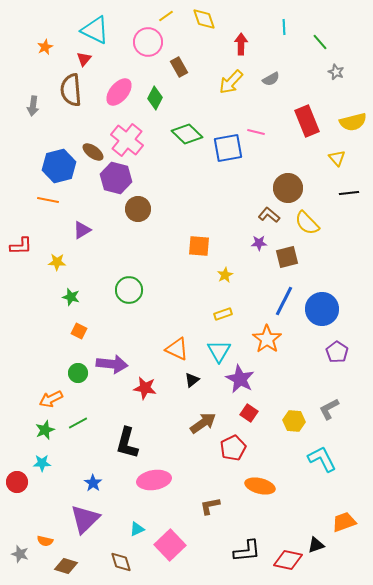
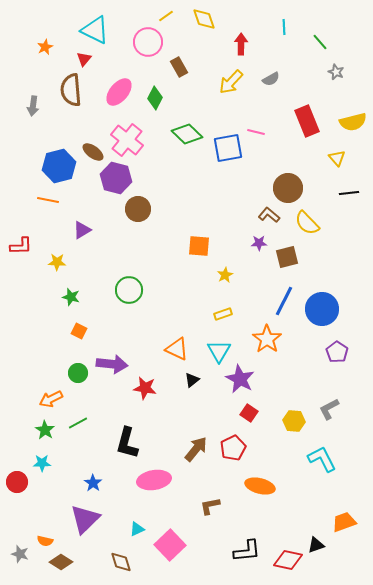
brown arrow at (203, 423): moved 7 px left, 26 px down; rotated 16 degrees counterclockwise
green star at (45, 430): rotated 18 degrees counterclockwise
brown diamond at (66, 566): moved 5 px left, 4 px up; rotated 15 degrees clockwise
